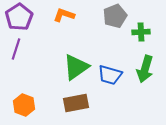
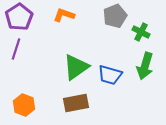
green cross: rotated 30 degrees clockwise
green arrow: moved 3 px up
